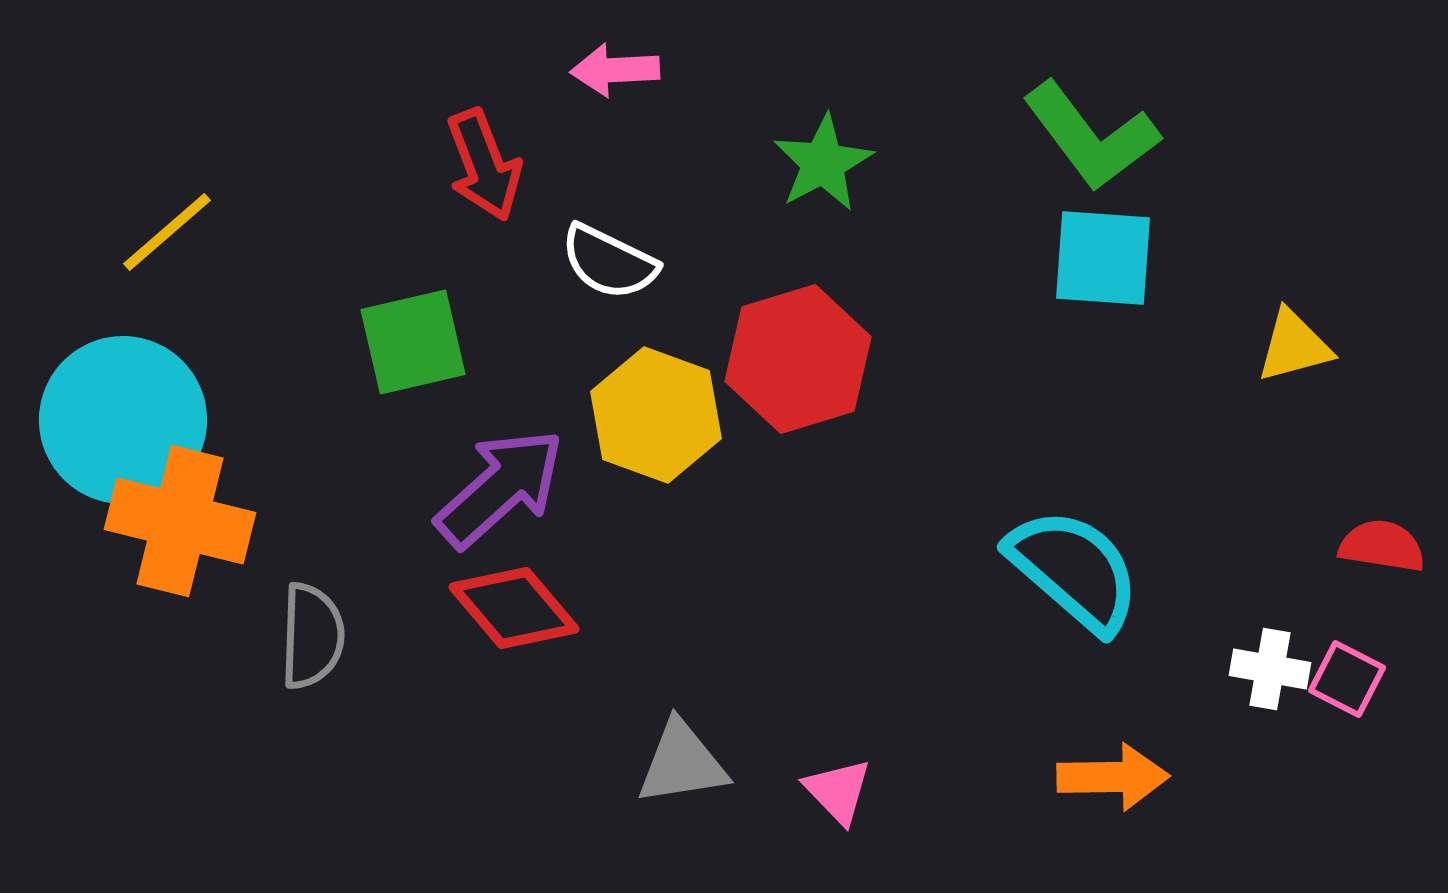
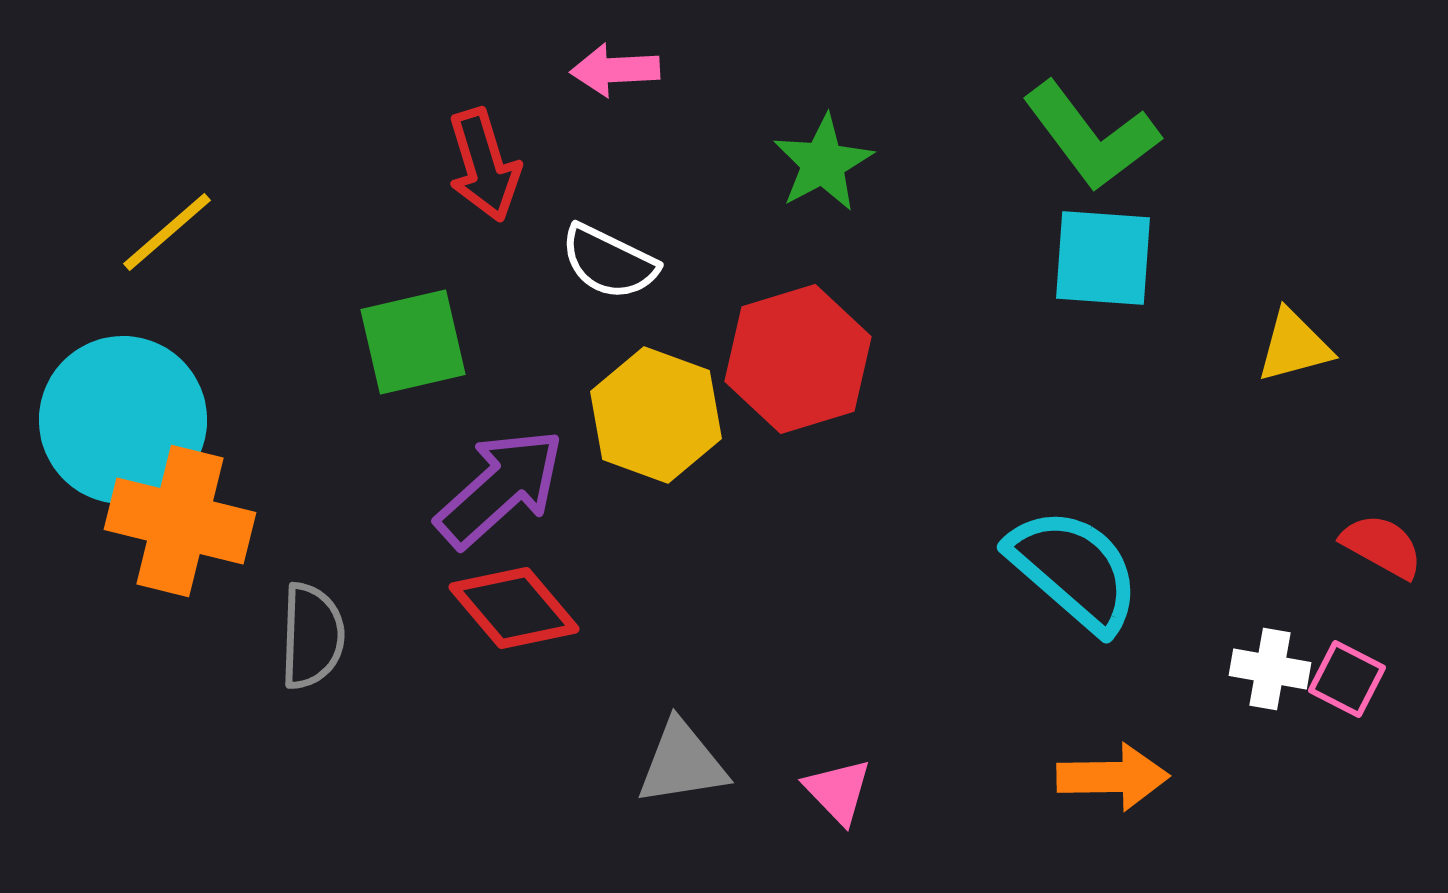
red arrow: rotated 4 degrees clockwise
red semicircle: rotated 20 degrees clockwise
